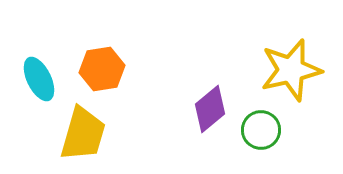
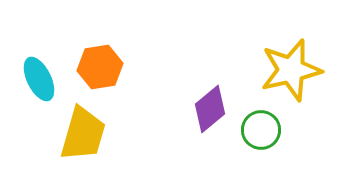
orange hexagon: moved 2 px left, 2 px up
